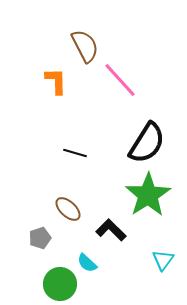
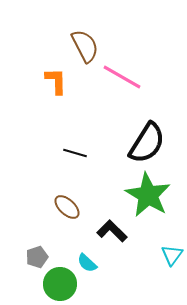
pink line: moved 2 px right, 3 px up; rotated 18 degrees counterclockwise
green star: rotated 9 degrees counterclockwise
brown ellipse: moved 1 px left, 2 px up
black L-shape: moved 1 px right, 1 px down
gray pentagon: moved 3 px left, 19 px down
cyan triangle: moved 9 px right, 5 px up
